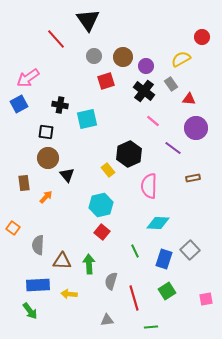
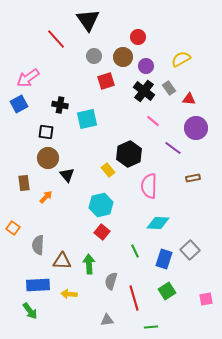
red circle at (202, 37): moved 64 px left
gray rectangle at (171, 84): moved 2 px left, 4 px down
